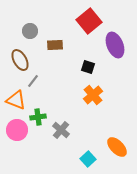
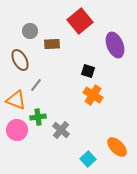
red square: moved 9 px left
brown rectangle: moved 3 px left, 1 px up
black square: moved 4 px down
gray line: moved 3 px right, 4 px down
orange cross: rotated 18 degrees counterclockwise
